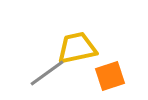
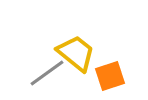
yellow trapezoid: moved 1 px left, 5 px down; rotated 51 degrees clockwise
